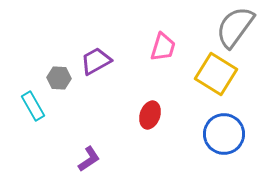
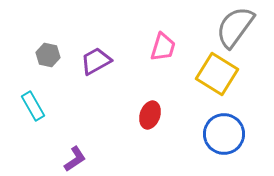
yellow square: moved 1 px right
gray hexagon: moved 11 px left, 23 px up; rotated 10 degrees clockwise
purple L-shape: moved 14 px left
